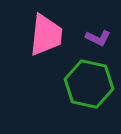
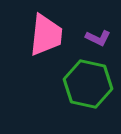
green hexagon: moved 1 px left
